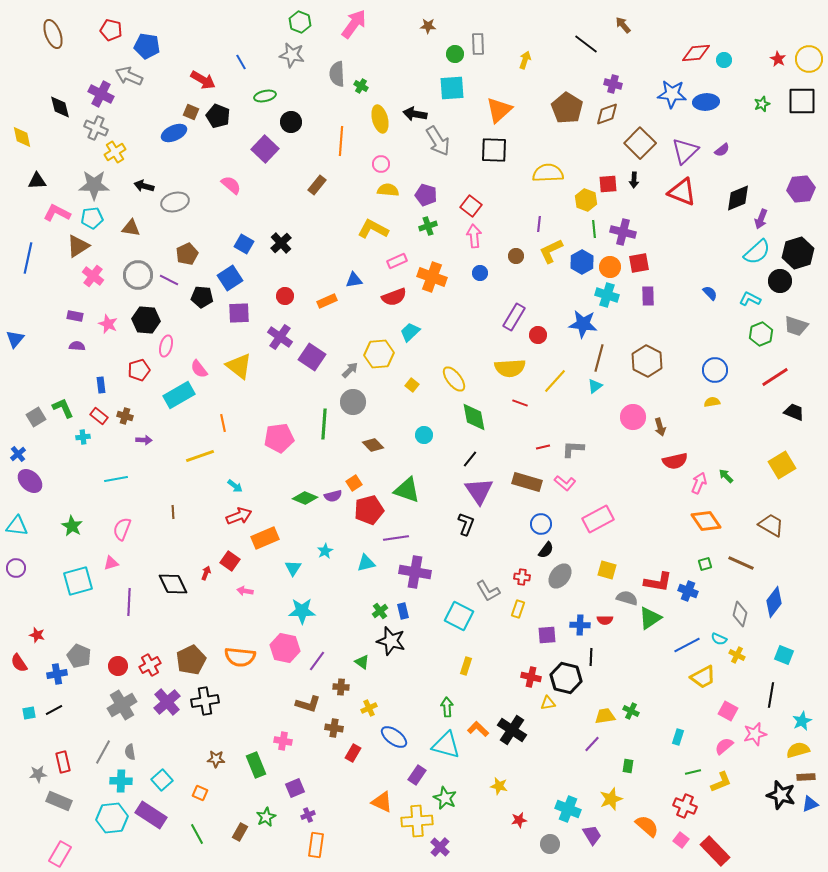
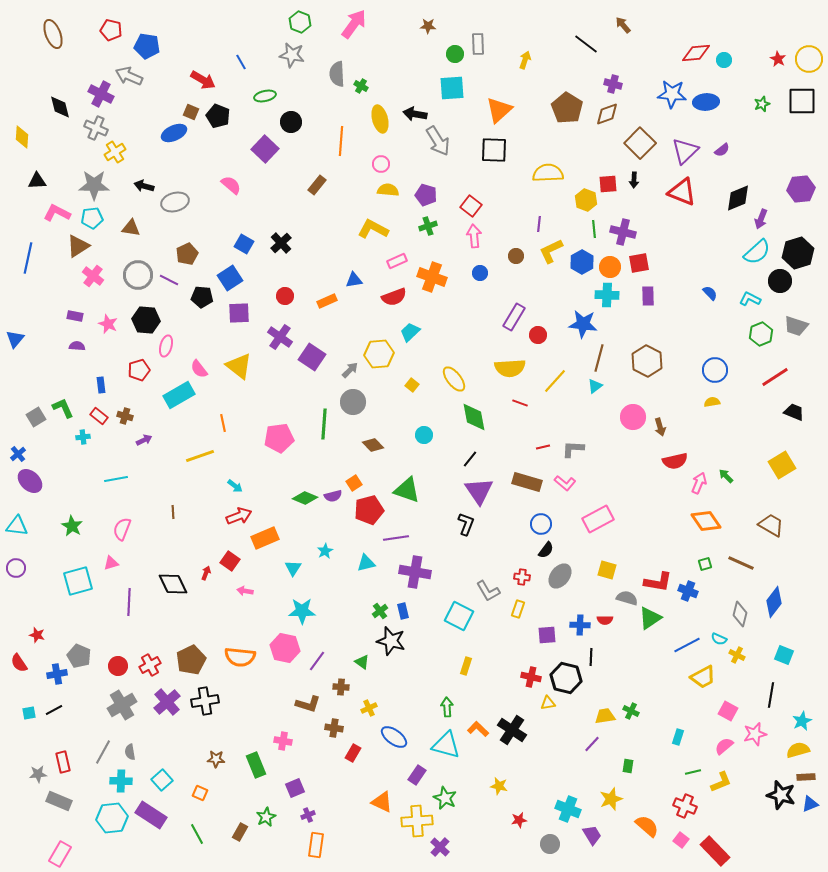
yellow diamond at (22, 137): rotated 15 degrees clockwise
cyan cross at (607, 295): rotated 15 degrees counterclockwise
purple arrow at (144, 440): rotated 28 degrees counterclockwise
